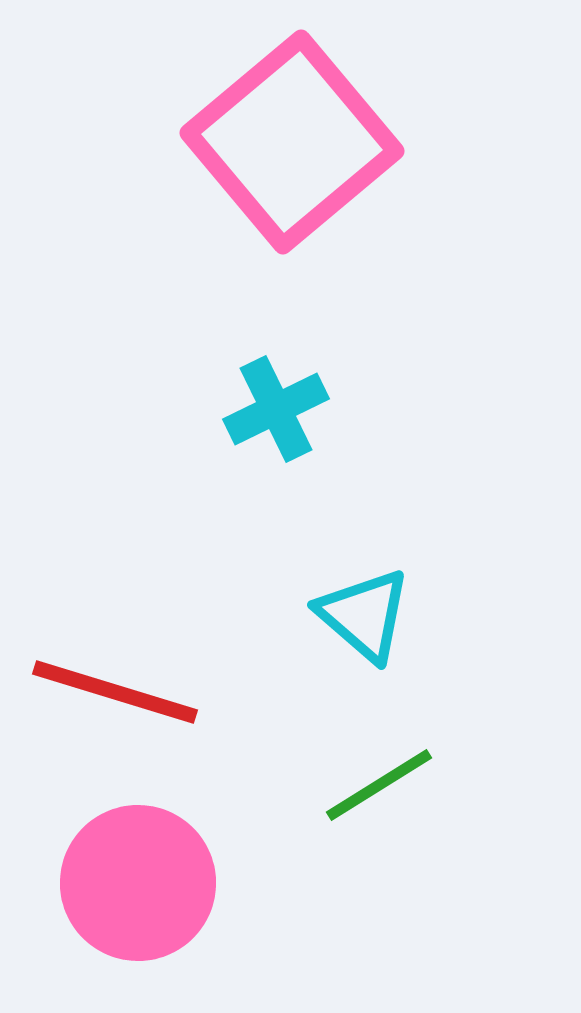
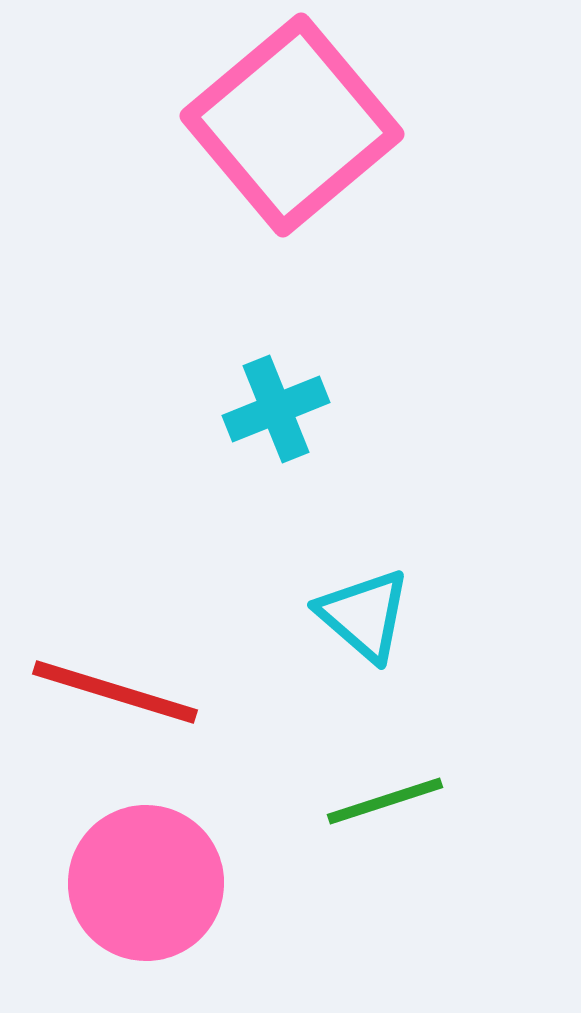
pink square: moved 17 px up
cyan cross: rotated 4 degrees clockwise
green line: moved 6 px right, 16 px down; rotated 14 degrees clockwise
pink circle: moved 8 px right
